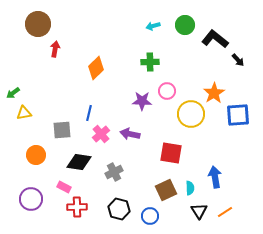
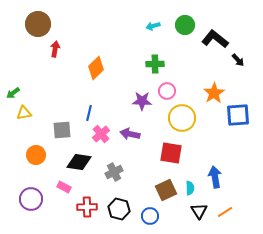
green cross: moved 5 px right, 2 px down
yellow circle: moved 9 px left, 4 px down
red cross: moved 10 px right
